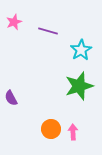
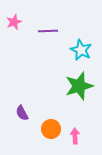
purple line: rotated 18 degrees counterclockwise
cyan star: rotated 15 degrees counterclockwise
purple semicircle: moved 11 px right, 15 px down
pink arrow: moved 2 px right, 4 px down
